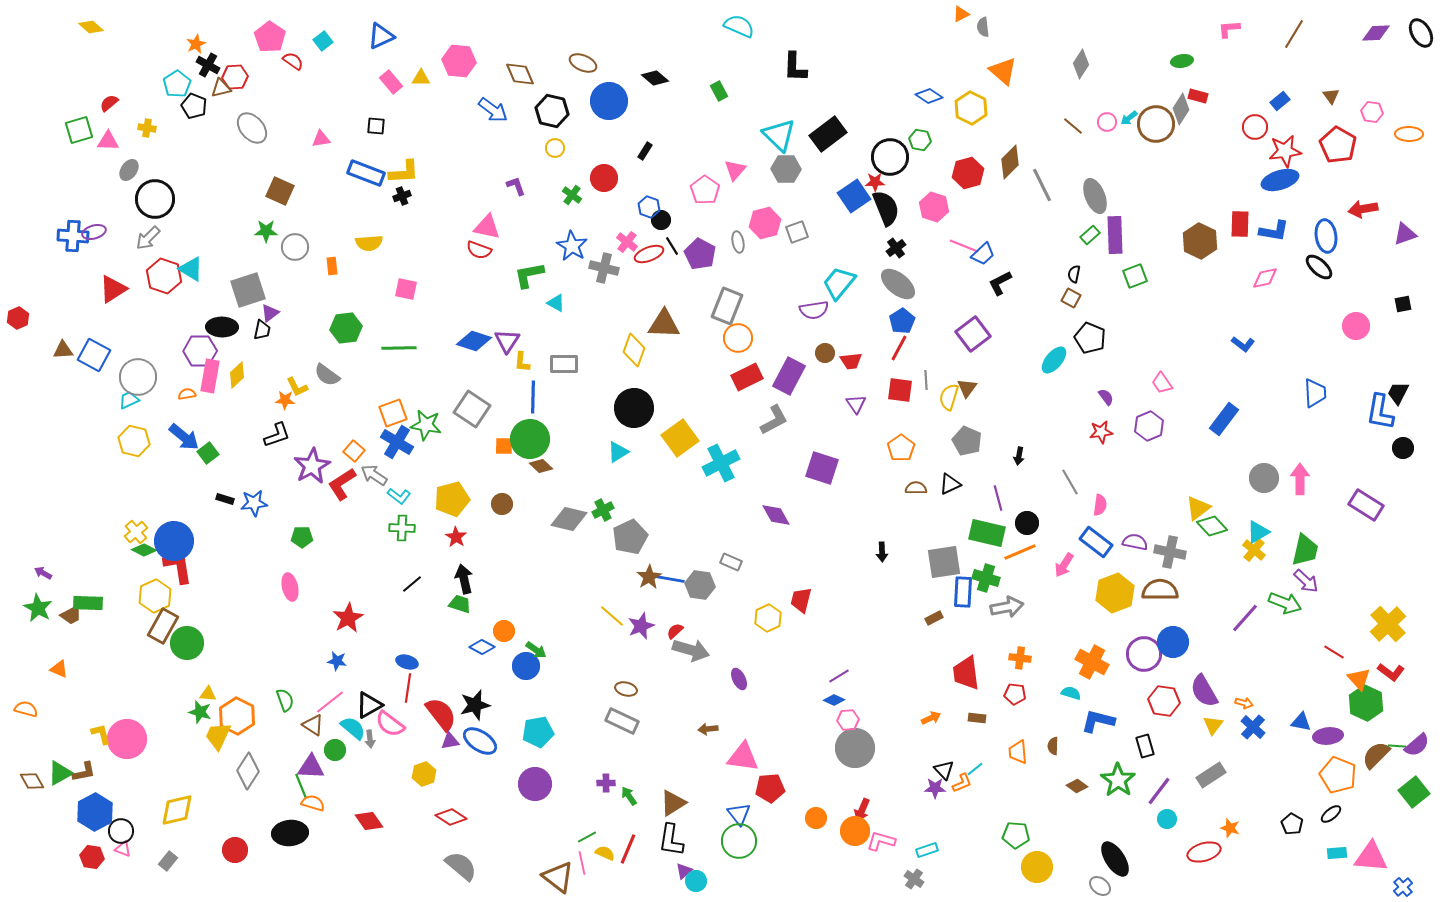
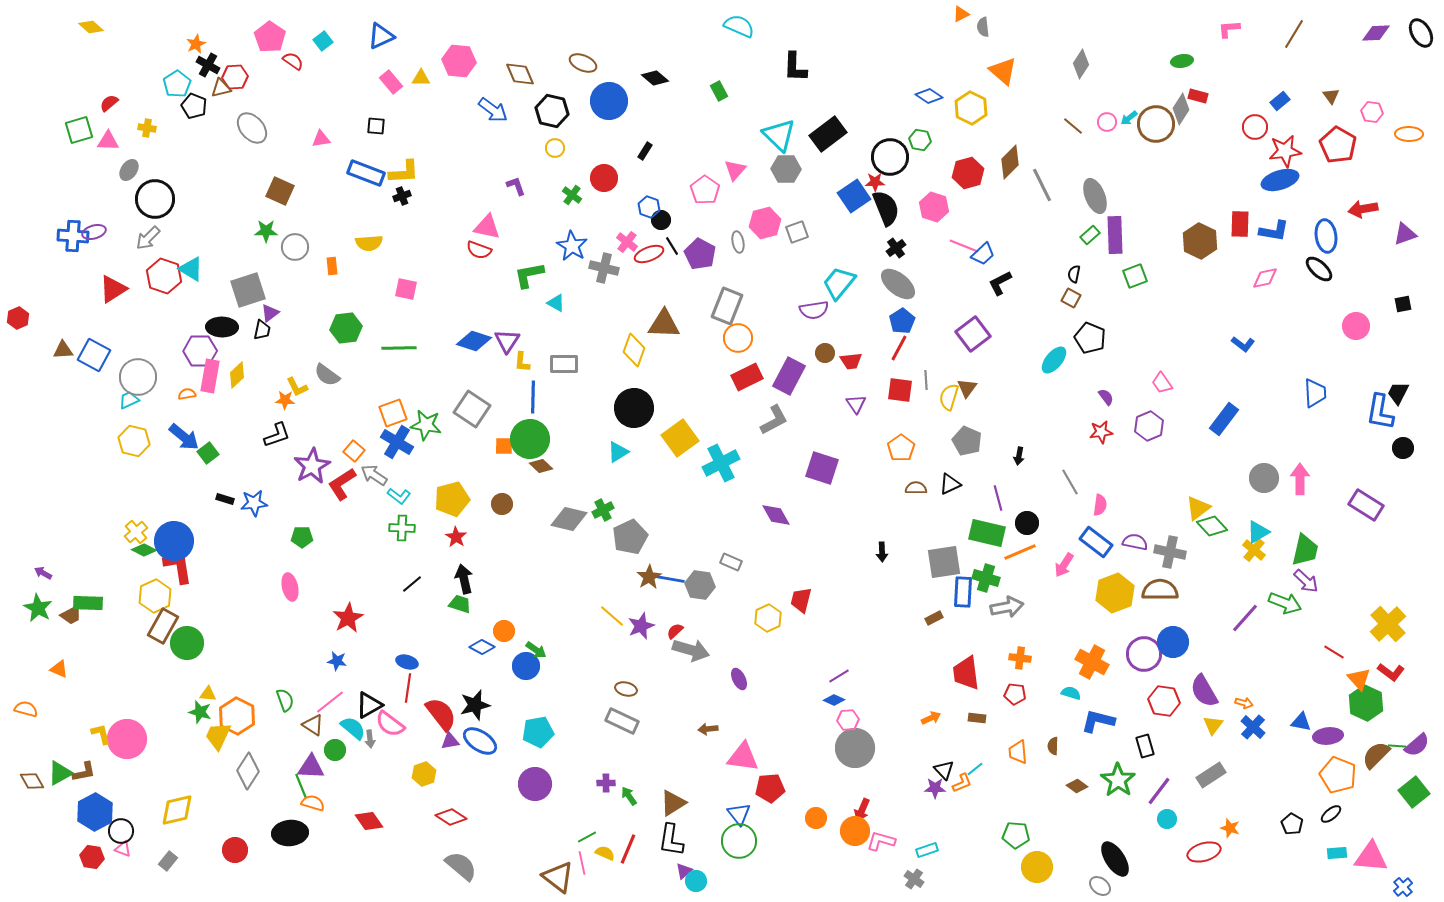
black ellipse at (1319, 267): moved 2 px down
